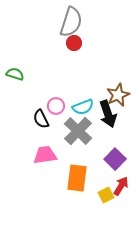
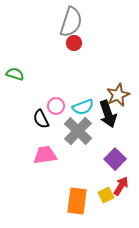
orange rectangle: moved 23 px down
